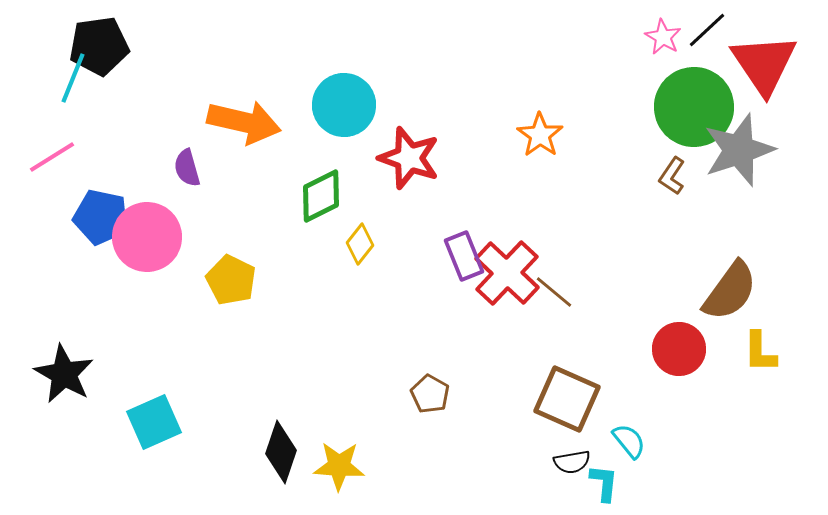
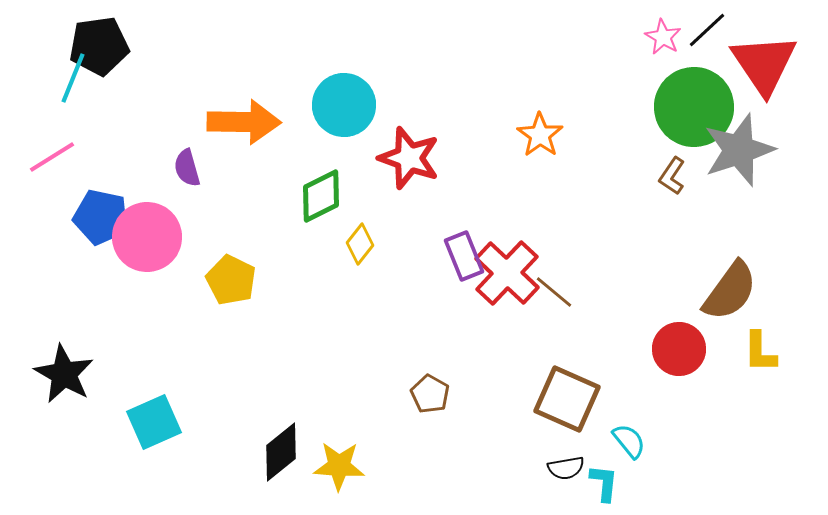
orange arrow: rotated 12 degrees counterclockwise
black diamond: rotated 32 degrees clockwise
black semicircle: moved 6 px left, 6 px down
